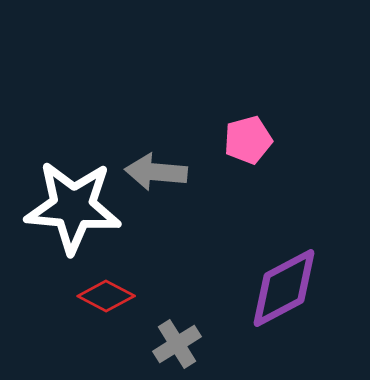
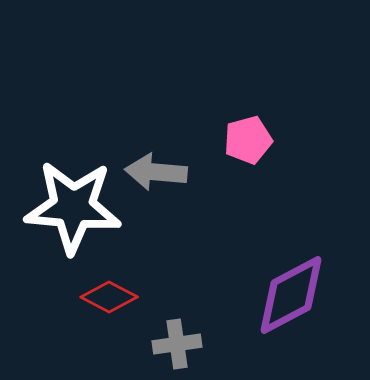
purple diamond: moved 7 px right, 7 px down
red diamond: moved 3 px right, 1 px down
gray cross: rotated 24 degrees clockwise
